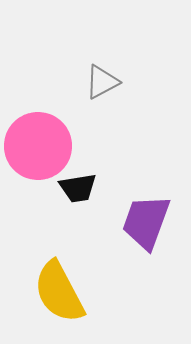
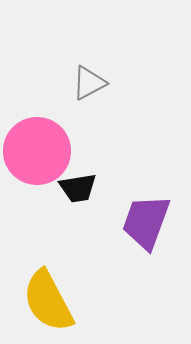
gray triangle: moved 13 px left, 1 px down
pink circle: moved 1 px left, 5 px down
yellow semicircle: moved 11 px left, 9 px down
